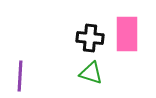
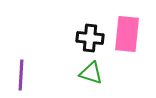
pink rectangle: rotated 6 degrees clockwise
purple line: moved 1 px right, 1 px up
